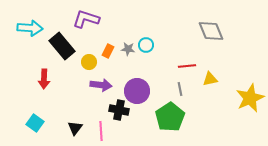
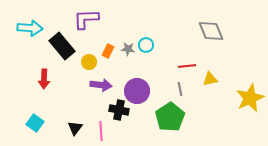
purple L-shape: rotated 20 degrees counterclockwise
